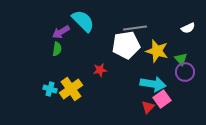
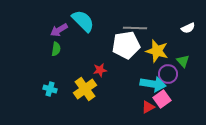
gray line: rotated 10 degrees clockwise
purple arrow: moved 2 px left, 2 px up
green semicircle: moved 1 px left
green triangle: moved 2 px right, 2 px down
purple circle: moved 17 px left, 2 px down
yellow cross: moved 14 px right
red triangle: rotated 16 degrees clockwise
